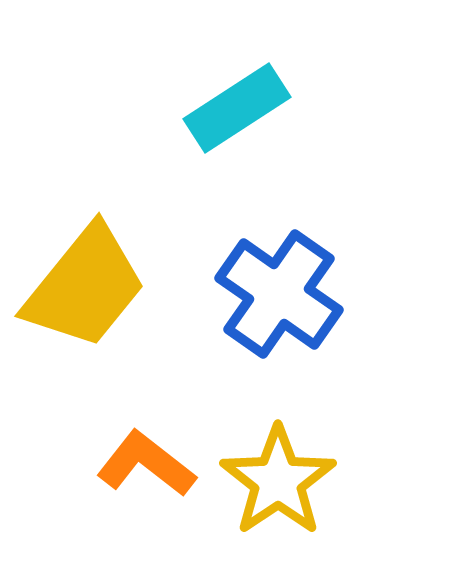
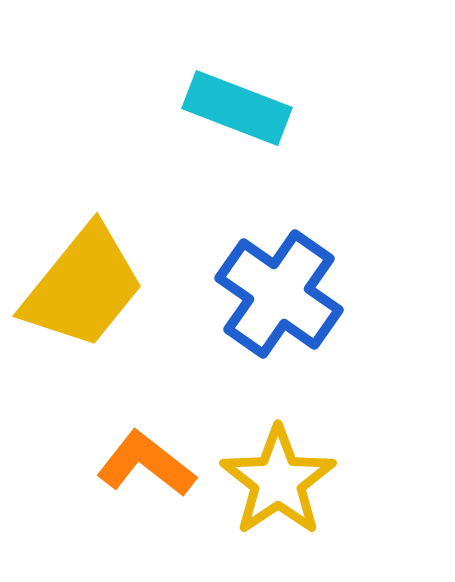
cyan rectangle: rotated 54 degrees clockwise
yellow trapezoid: moved 2 px left
